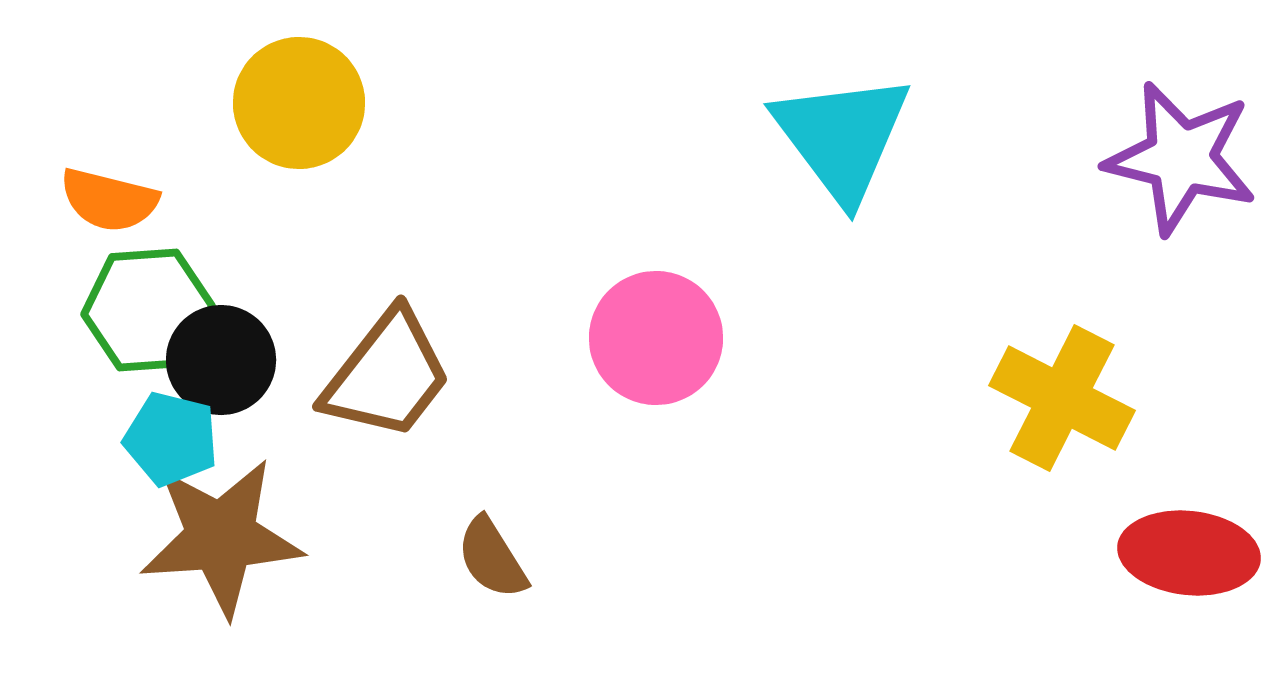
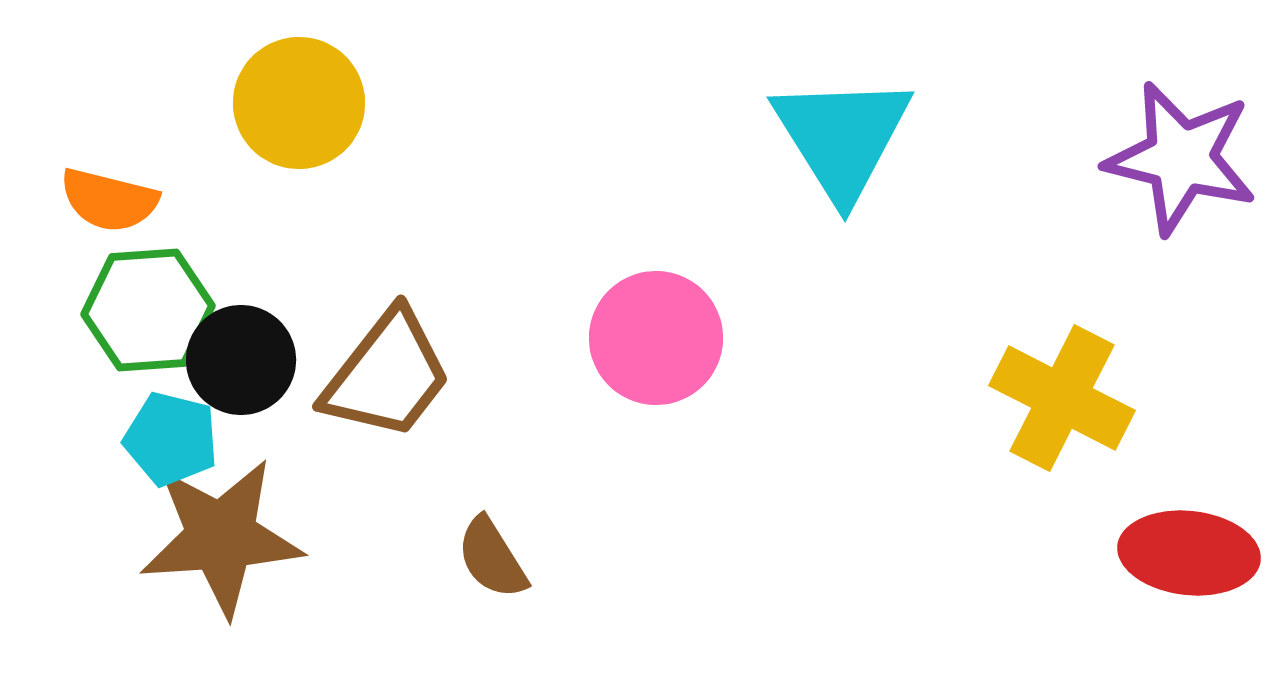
cyan triangle: rotated 5 degrees clockwise
black circle: moved 20 px right
